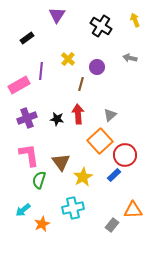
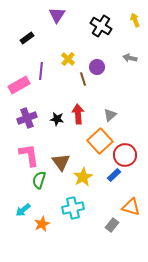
brown line: moved 2 px right, 5 px up; rotated 32 degrees counterclockwise
orange triangle: moved 2 px left, 3 px up; rotated 18 degrees clockwise
